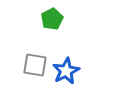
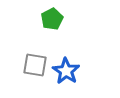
blue star: rotated 12 degrees counterclockwise
